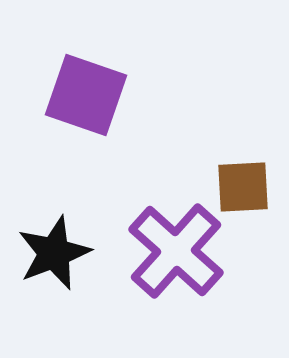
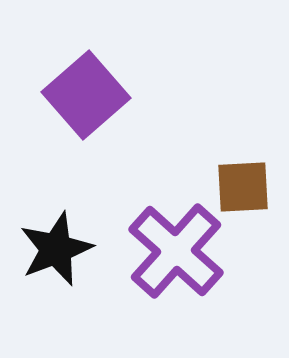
purple square: rotated 30 degrees clockwise
black star: moved 2 px right, 4 px up
